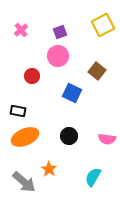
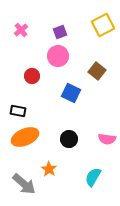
blue square: moved 1 px left
black circle: moved 3 px down
gray arrow: moved 2 px down
